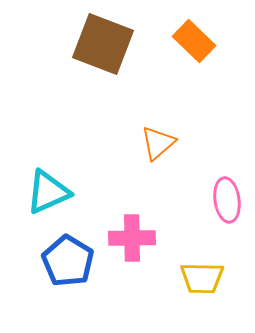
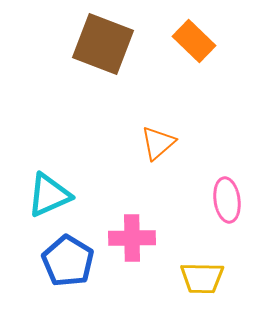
cyan triangle: moved 1 px right, 3 px down
